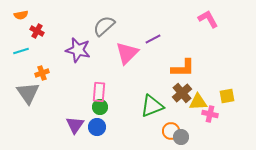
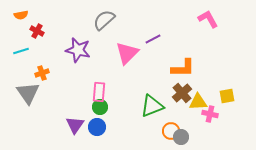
gray semicircle: moved 6 px up
